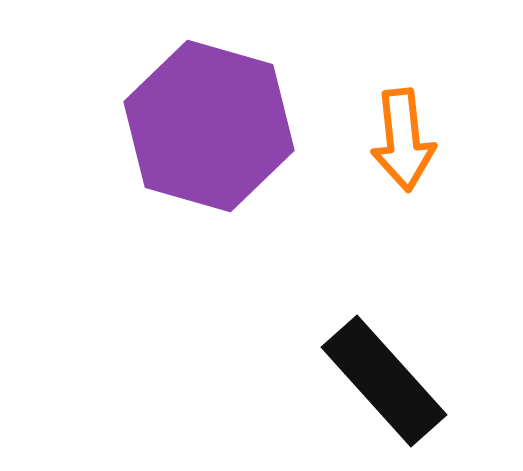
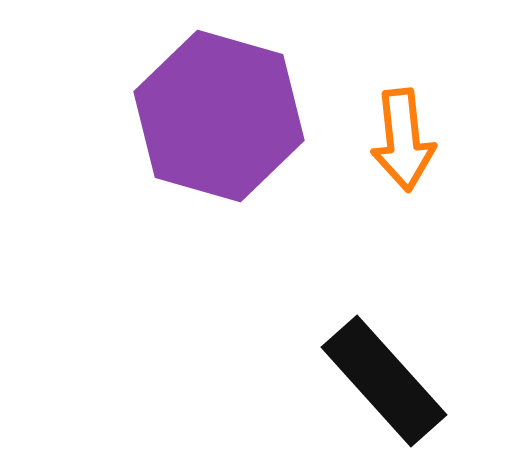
purple hexagon: moved 10 px right, 10 px up
